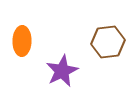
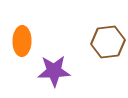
purple star: moved 8 px left; rotated 24 degrees clockwise
